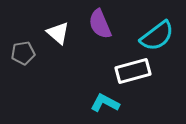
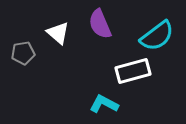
cyan L-shape: moved 1 px left, 1 px down
